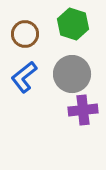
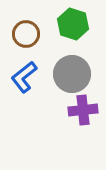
brown circle: moved 1 px right
